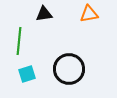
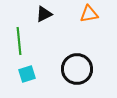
black triangle: rotated 18 degrees counterclockwise
green line: rotated 12 degrees counterclockwise
black circle: moved 8 px right
